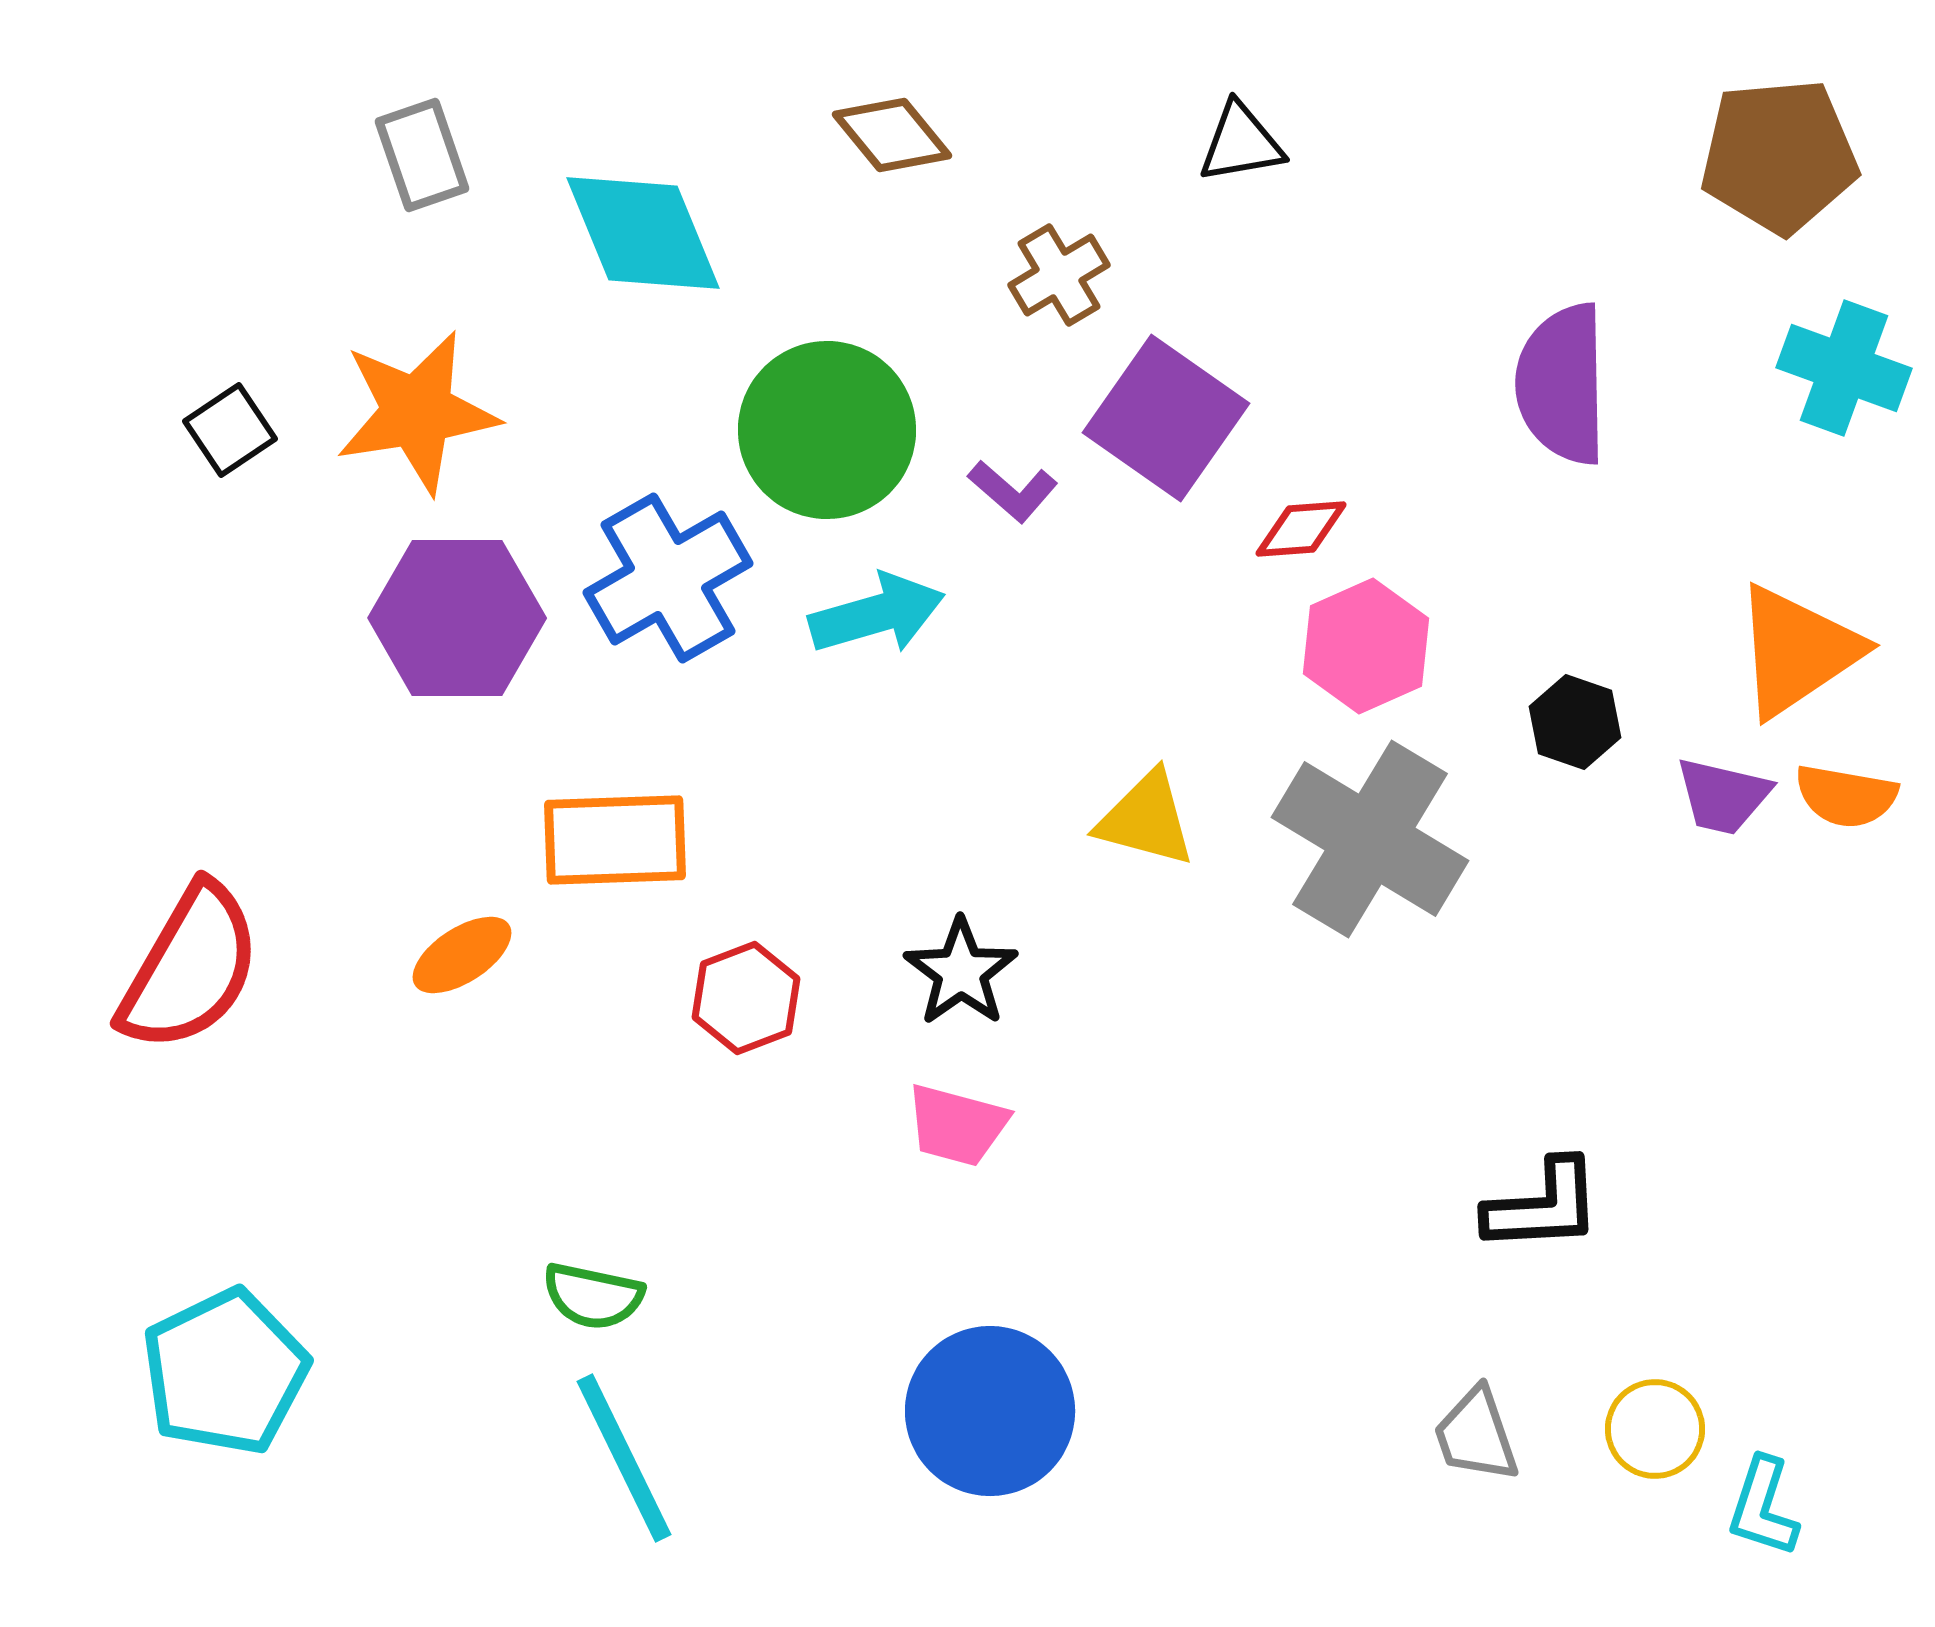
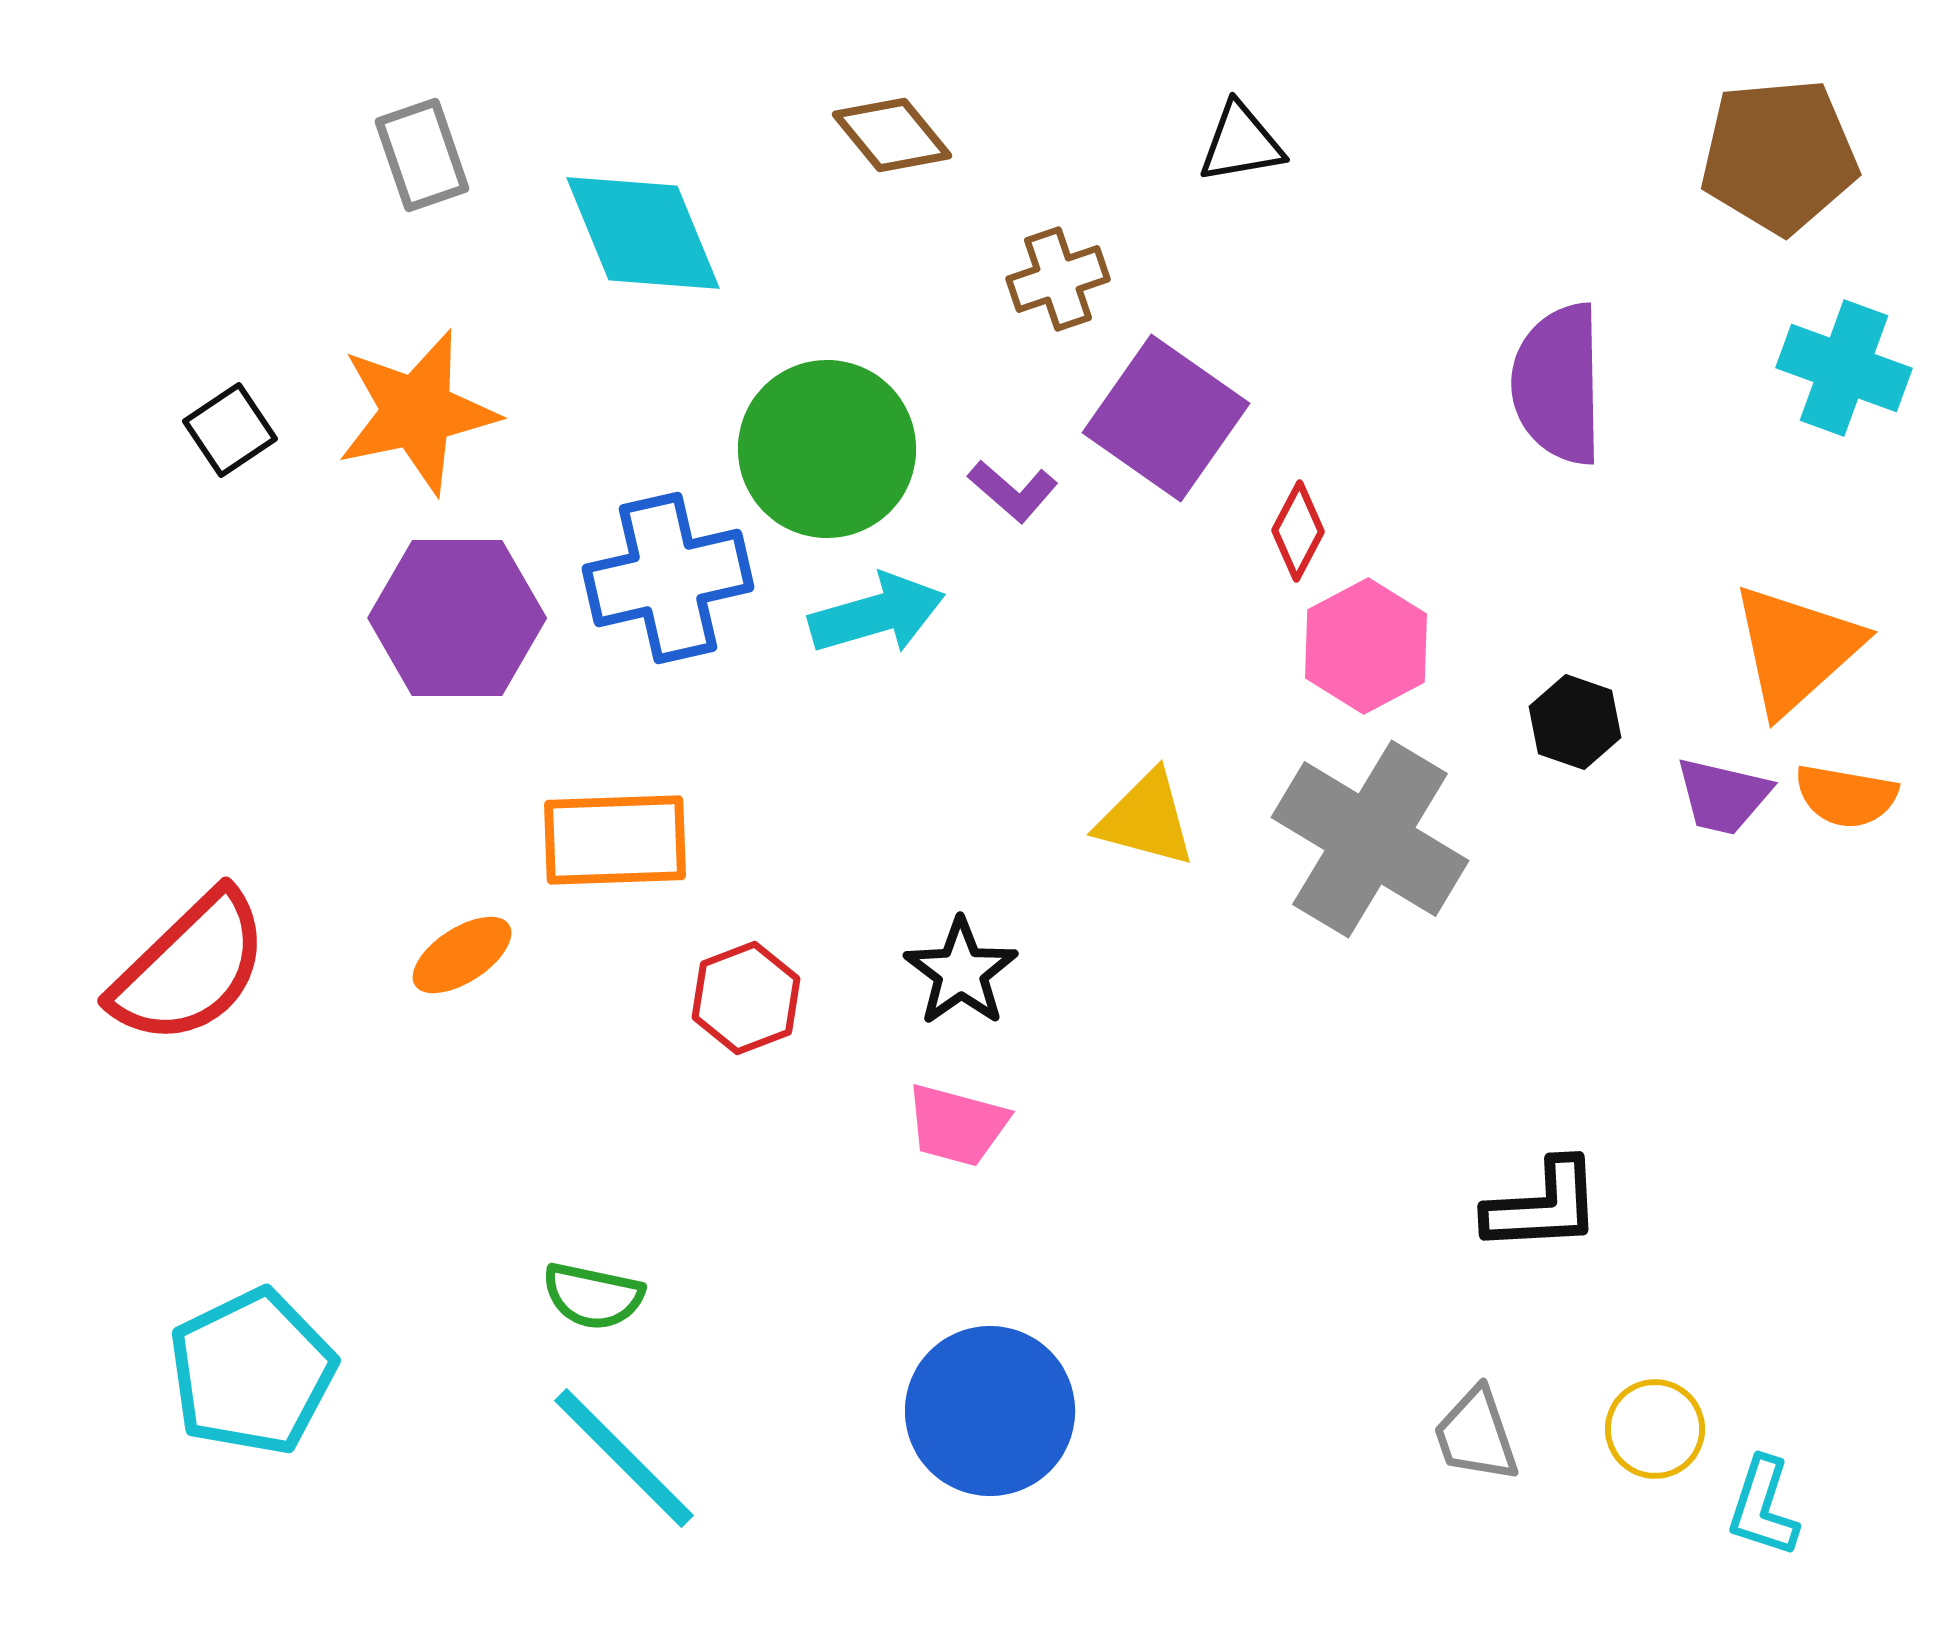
brown cross: moved 1 px left, 4 px down; rotated 12 degrees clockwise
purple semicircle: moved 4 px left
orange star: rotated 3 degrees counterclockwise
green circle: moved 19 px down
red diamond: moved 3 px left, 2 px down; rotated 58 degrees counterclockwise
blue cross: rotated 17 degrees clockwise
pink hexagon: rotated 4 degrees counterclockwise
orange triangle: moved 1 px left, 2 px up; rotated 8 degrees counterclockwise
red semicircle: rotated 16 degrees clockwise
cyan pentagon: moved 27 px right
cyan line: rotated 19 degrees counterclockwise
